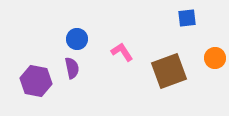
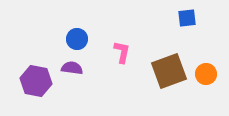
pink L-shape: rotated 45 degrees clockwise
orange circle: moved 9 px left, 16 px down
purple semicircle: rotated 70 degrees counterclockwise
